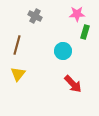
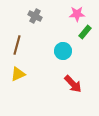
green rectangle: rotated 24 degrees clockwise
yellow triangle: rotated 28 degrees clockwise
